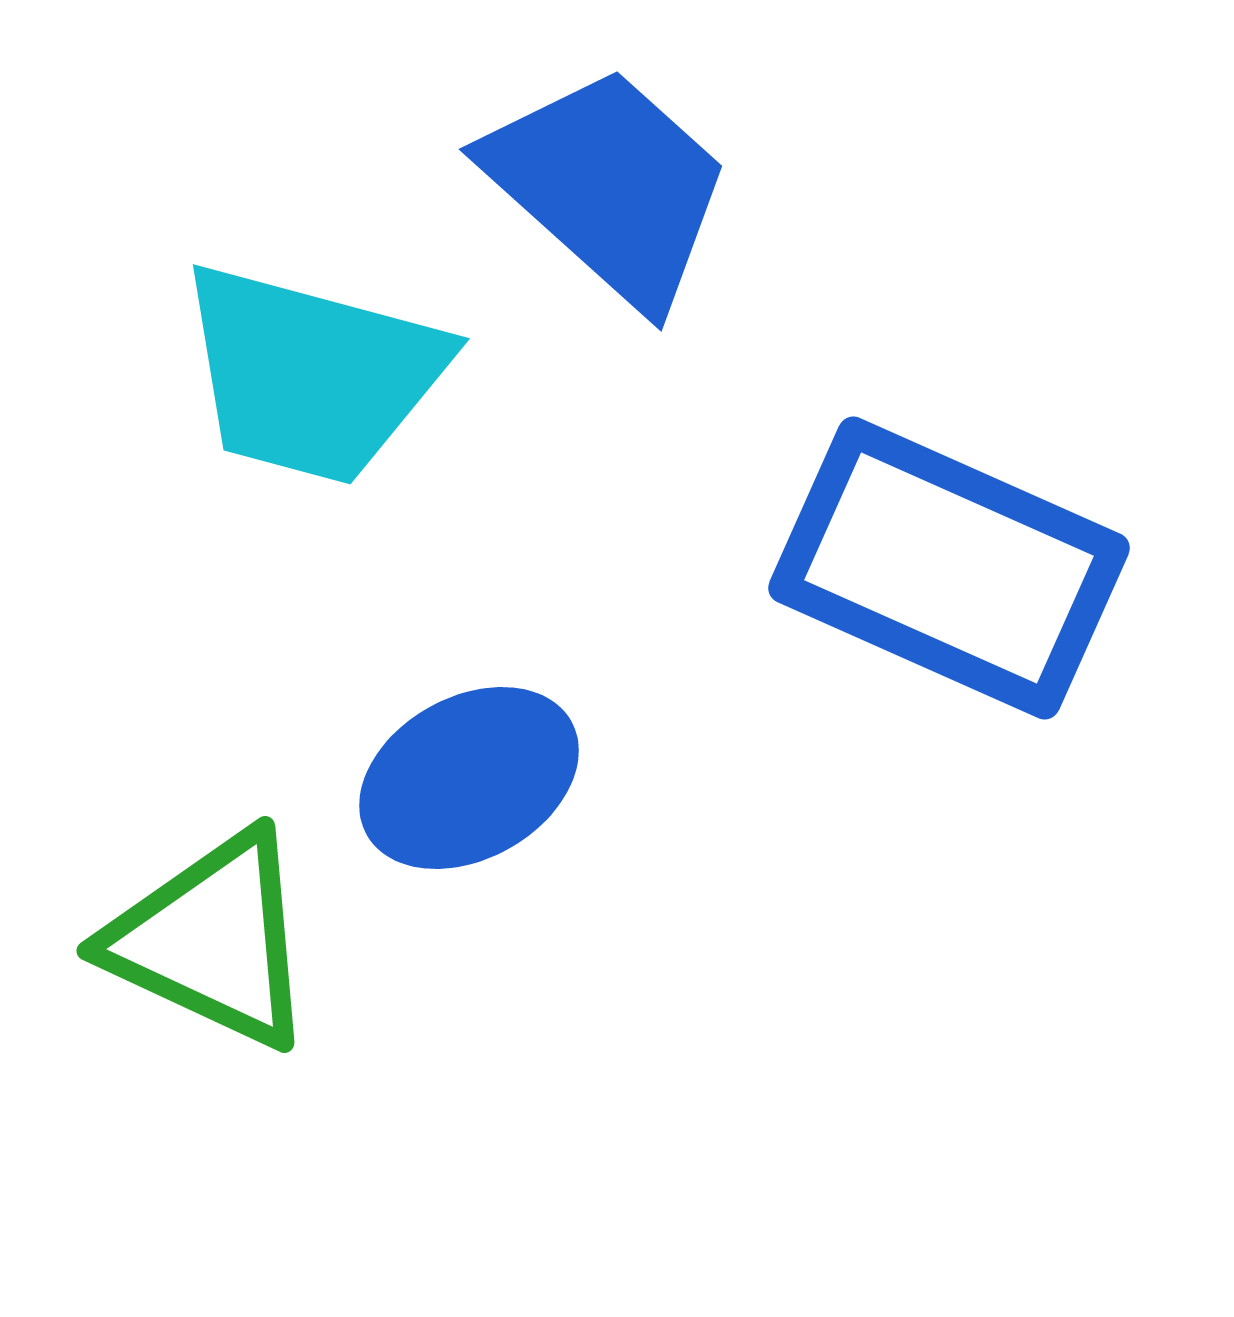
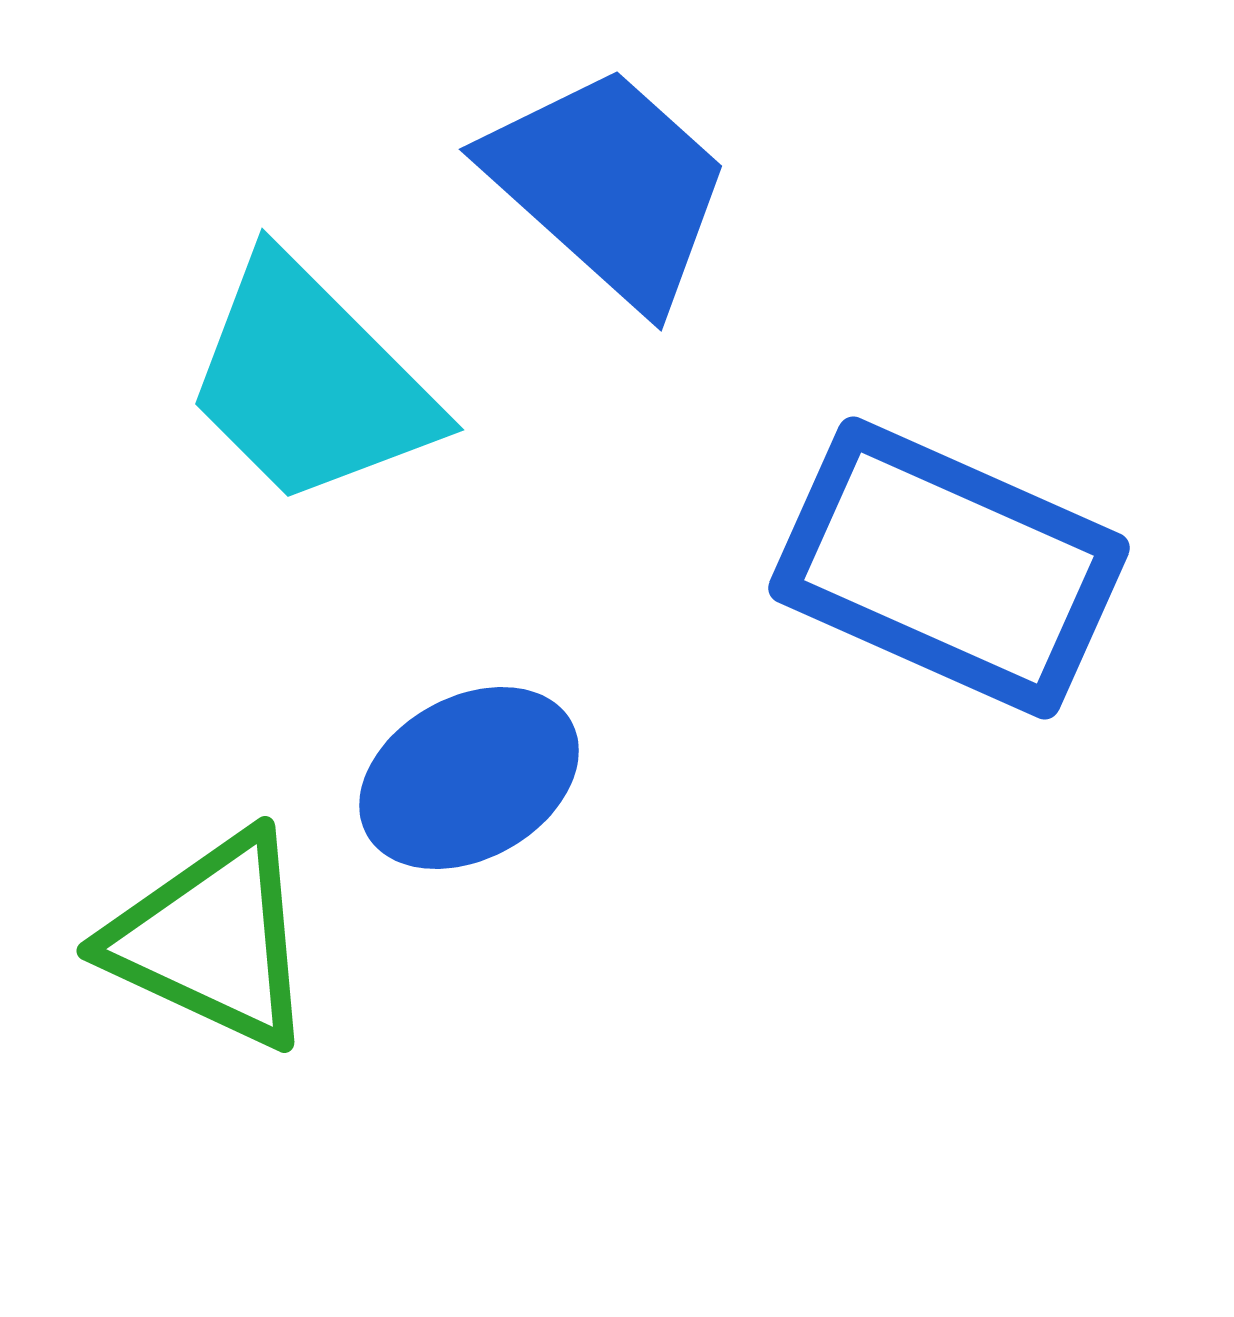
cyan trapezoid: moved 2 px left, 8 px down; rotated 30 degrees clockwise
